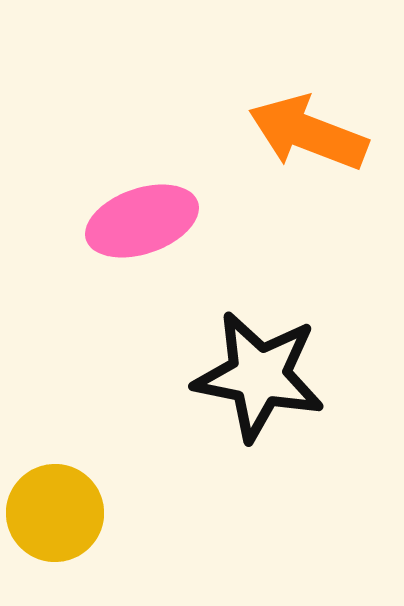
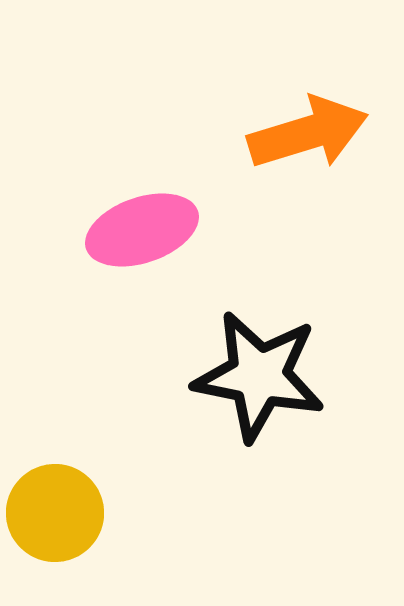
orange arrow: rotated 142 degrees clockwise
pink ellipse: moved 9 px down
